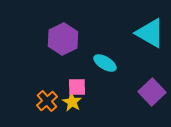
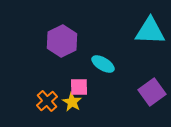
cyan triangle: moved 2 px up; rotated 28 degrees counterclockwise
purple hexagon: moved 1 px left, 2 px down
cyan ellipse: moved 2 px left, 1 px down
pink square: moved 2 px right
purple square: rotated 8 degrees clockwise
